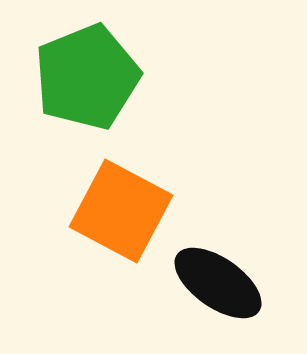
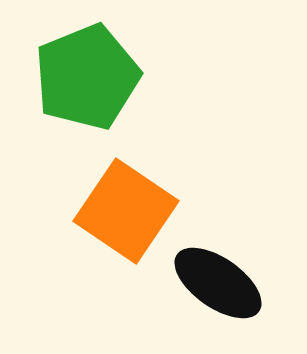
orange square: moved 5 px right; rotated 6 degrees clockwise
